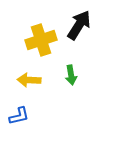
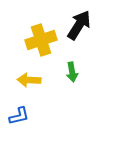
green arrow: moved 1 px right, 3 px up
